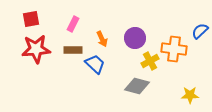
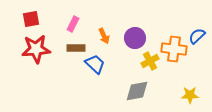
blue semicircle: moved 3 px left, 5 px down
orange arrow: moved 2 px right, 3 px up
brown rectangle: moved 3 px right, 2 px up
gray diamond: moved 5 px down; rotated 25 degrees counterclockwise
